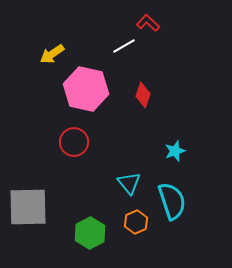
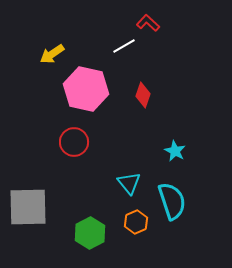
cyan star: rotated 25 degrees counterclockwise
